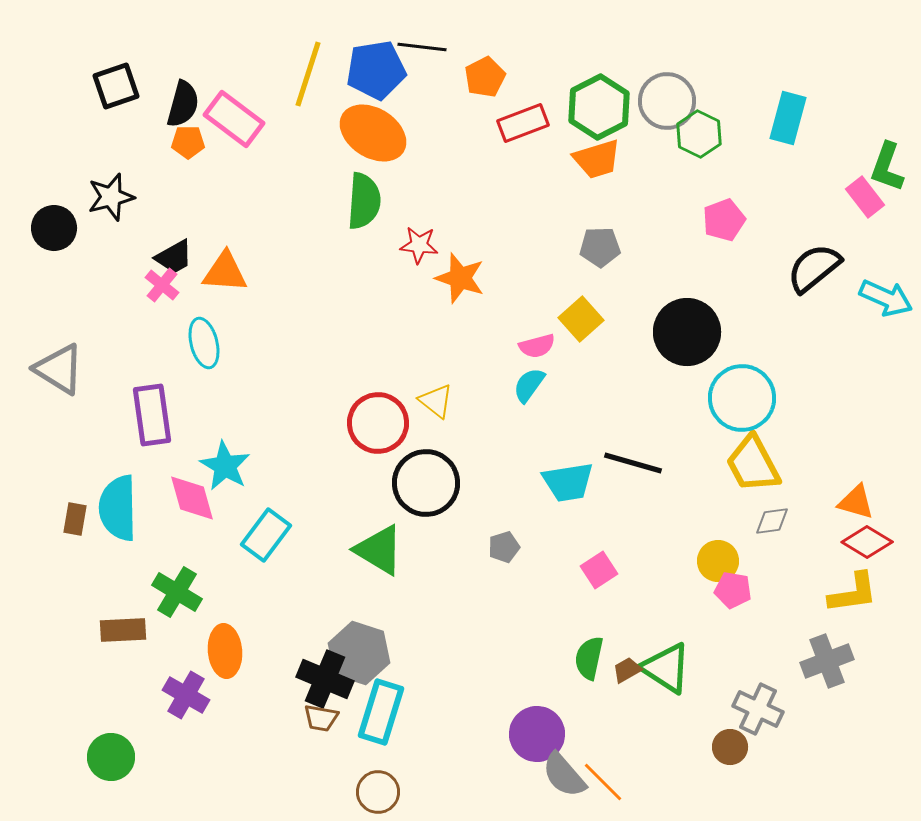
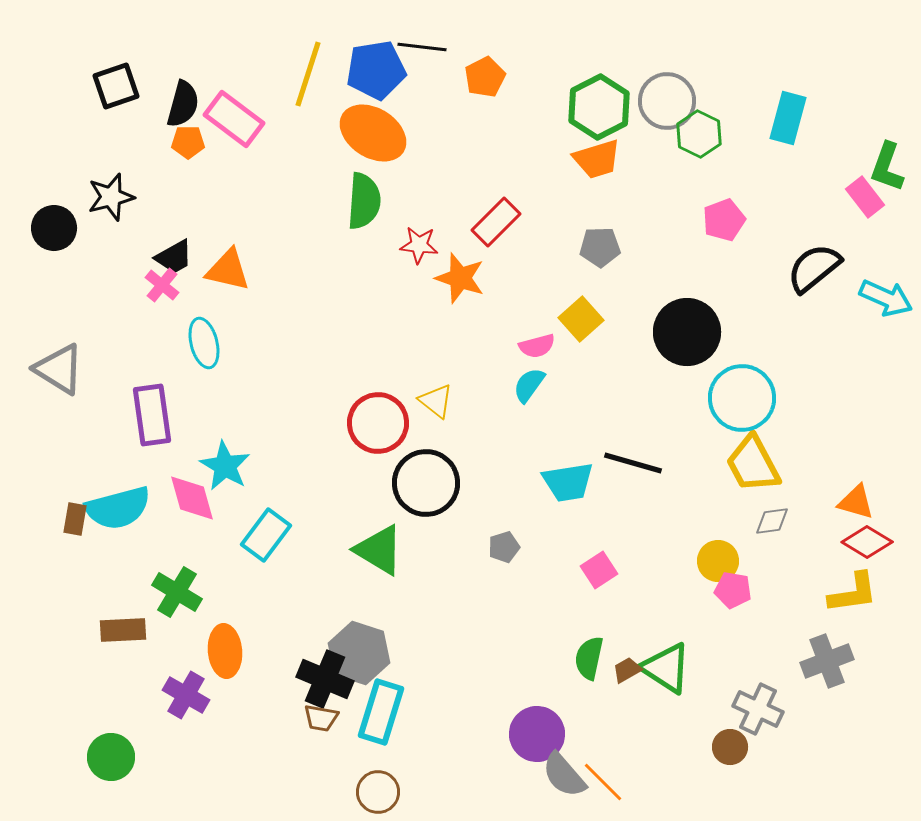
red rectangle at (523, 123): moved 27 px left, 99 px down; rotated 24 degrees counterclockwise
orange triangle at (225, 272): moved 3 px right, 2 px up; rotated 9 degrees clockwise
cyan semicircle at (118, 508): rotated 104 degrees counterclockwise
